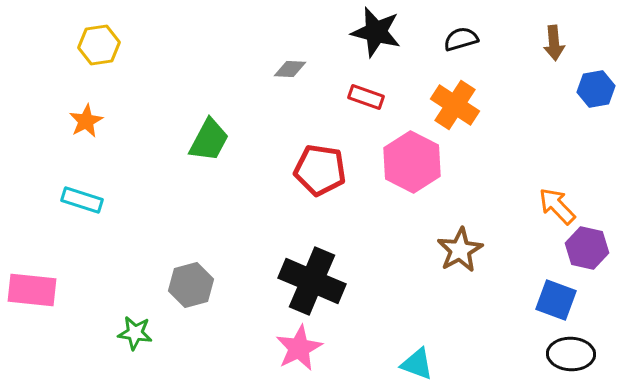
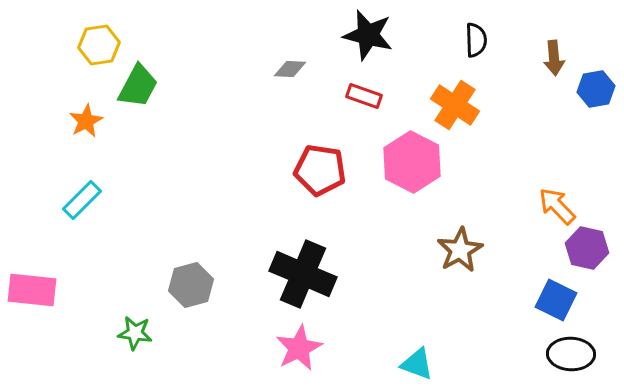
black star: moved 8 px left, 3 px down
black semicircle: moved 15 px right, 1 px down; rotated 104 degrees clockwise
brown arrow: moved 15 px down
red rectangle: moved 2 px left, 1 px up
green trapezoid: moved 71 px left, 54 px up
cyan rectangle: rotated 63 degrees counterclockwise
black cross: moved 9 px left, 7 px up
blue square: rotated 6 degrees clockwise
